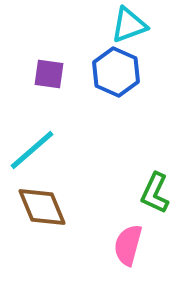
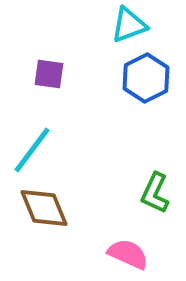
blue hexagon: moved 30 px right, 6 px down; rotated 9 degrees clockwise
cyan line: rotated 12 degrees counterclockwise
brown diamond: moved 2 px right, 1 px down
pink semicircle: moved 9 px down; rotated 99 degrees clockwise
